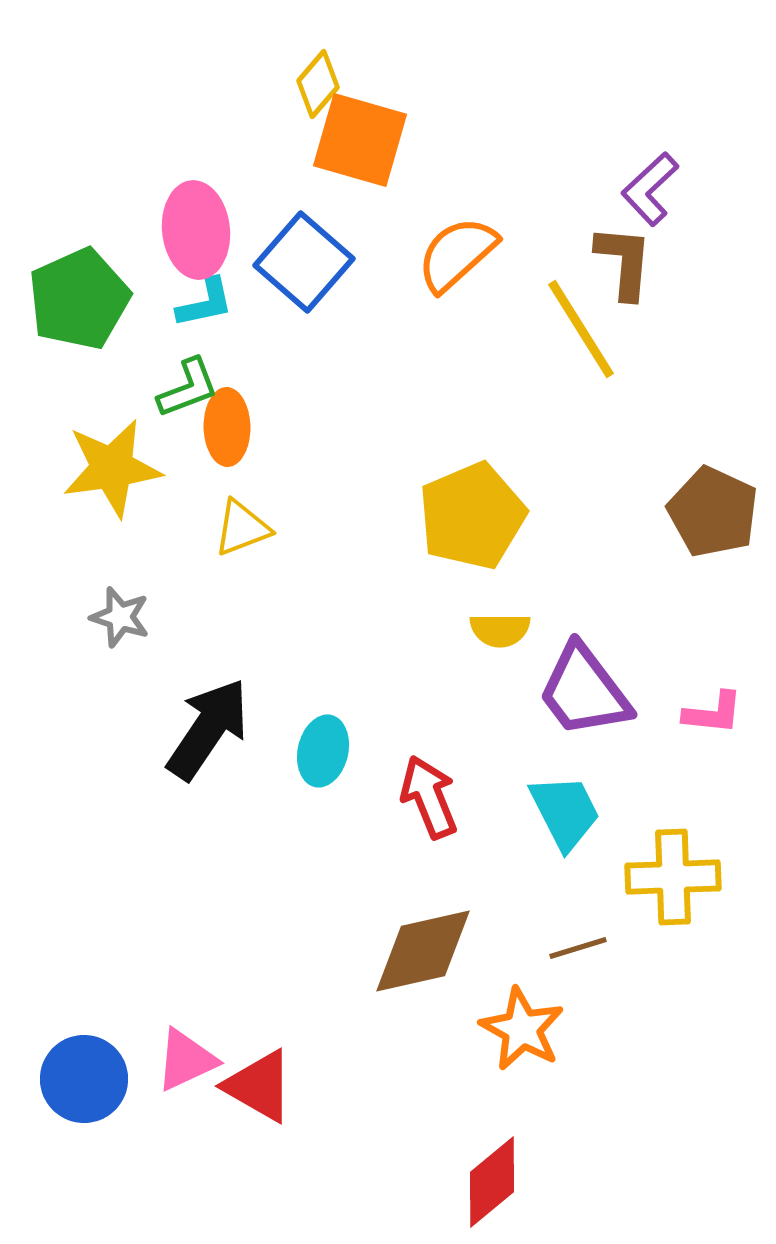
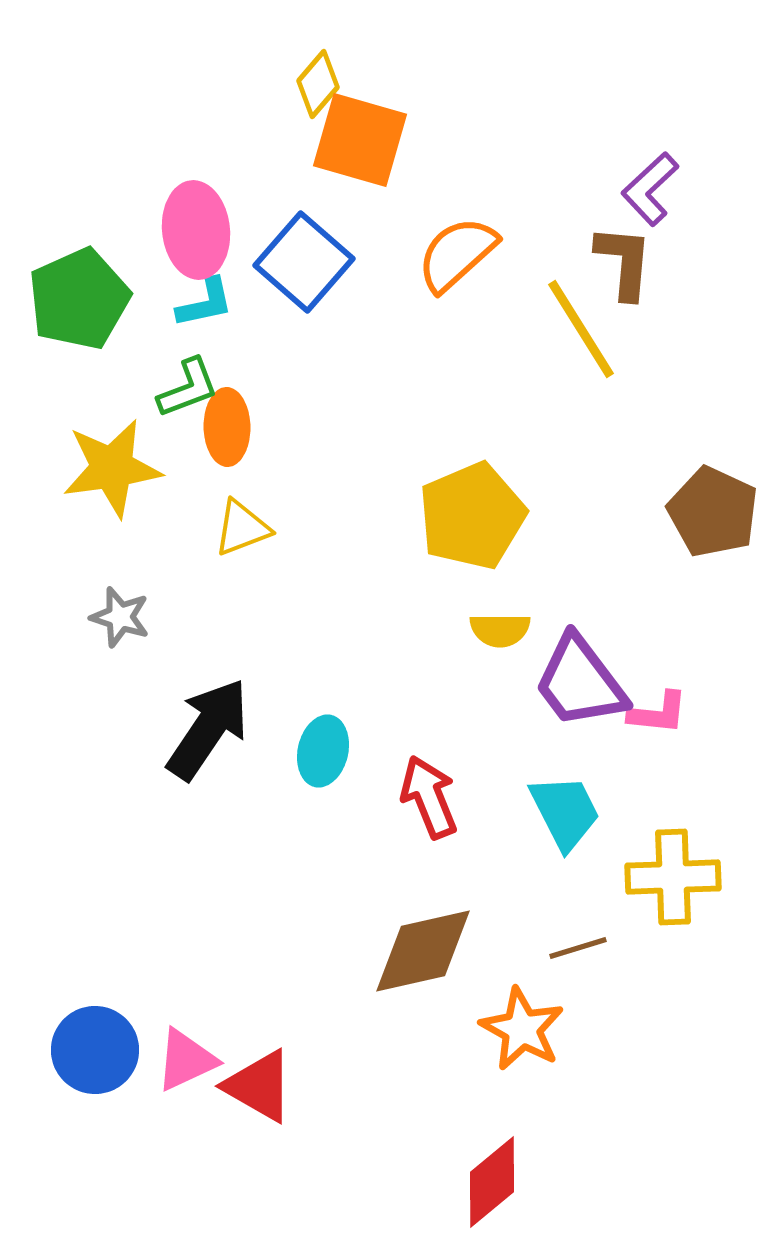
purple trapezoid: moved 4 px left, 9 px up
pink L-shape: moved 55 px left
blue circle: moved 11 px right, 29 px up
